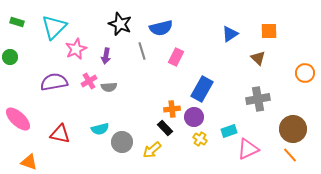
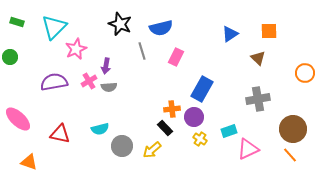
purple arrow: moved 10 px down
gray circle: moved 4 px down
